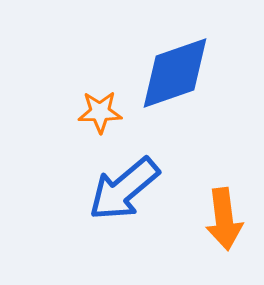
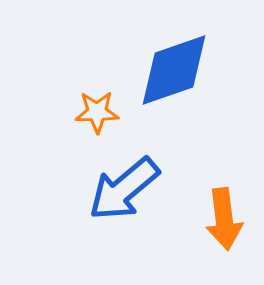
blue diamond: moved 1 px left, 3 px up
orange star: moved 3 px left
